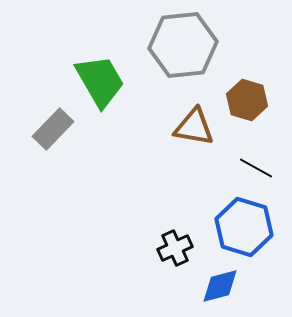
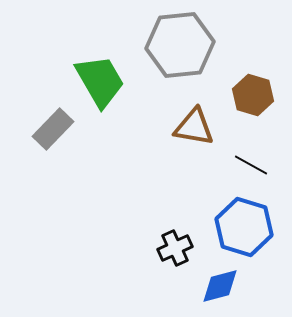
gray hexagon: moved 3 px left
brown hexagon: moved 6 px right, 5 px up
black line: moved 5 px left, 3 px up
